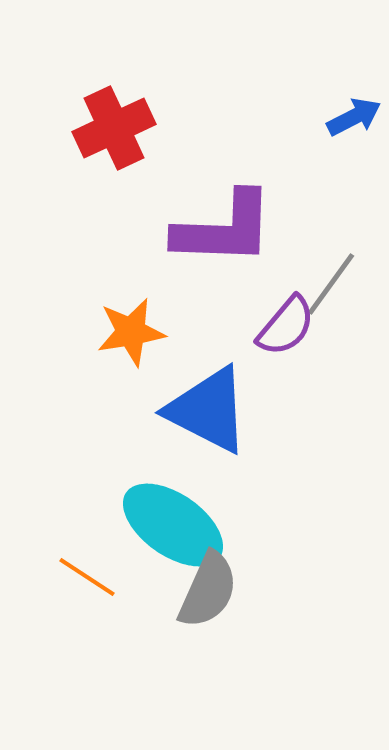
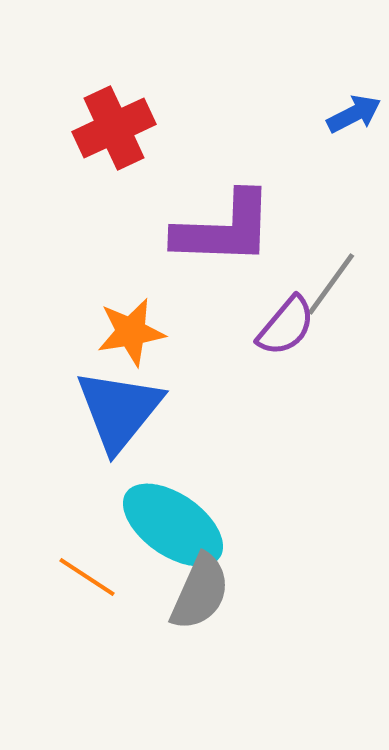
blue arrow: moved 3 px up
blue triangle: moved 89 px left; rotated 42 degrees clockwise
gray semicircle: moved 8 px left, 2 px down
